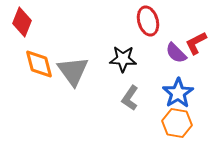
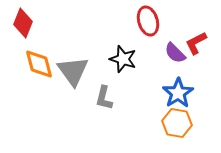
red diamond: moved 1 px right, 1 px down
purple semicircle: moved 1 px left
black star: rotated 16 degrees clockwise
gray L-shape: moved 26 px left; rotated 20 degrees counterclockwise
